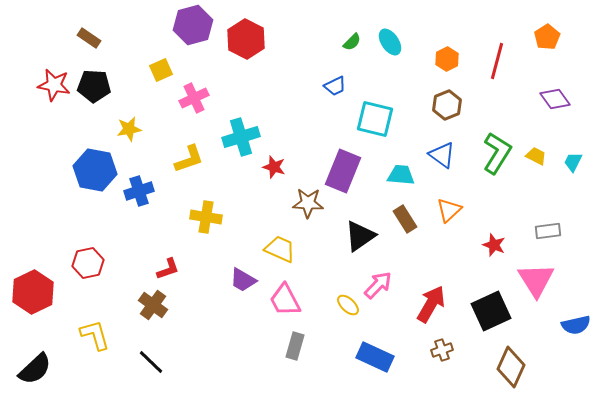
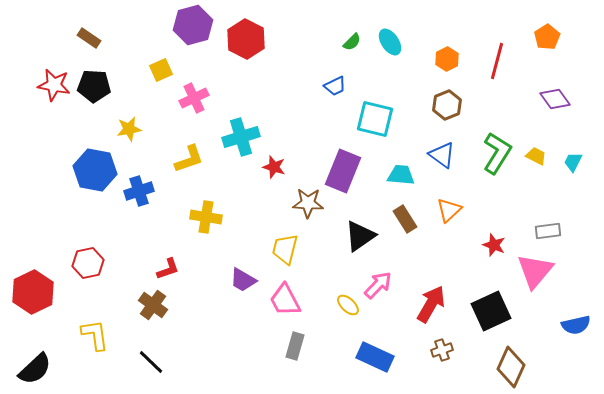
yellow trapezoid at (280, 249): moved 5 px right; rotated 100 degrees counterclockwise
pink triangle at (536, 280): moved 1 px left, 9 px up; rotated 12 degrees clockwise
yellow L-shape at (95, 335): rotated 8 degrees clockwise
